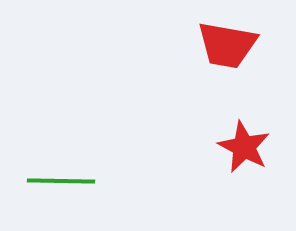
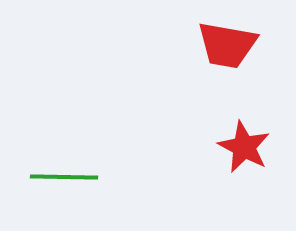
green line: moved 3 px right, 4 px up
